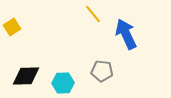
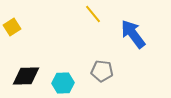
blue arrow: moved 7 px right; rotated 12 degrees counterclockwise
